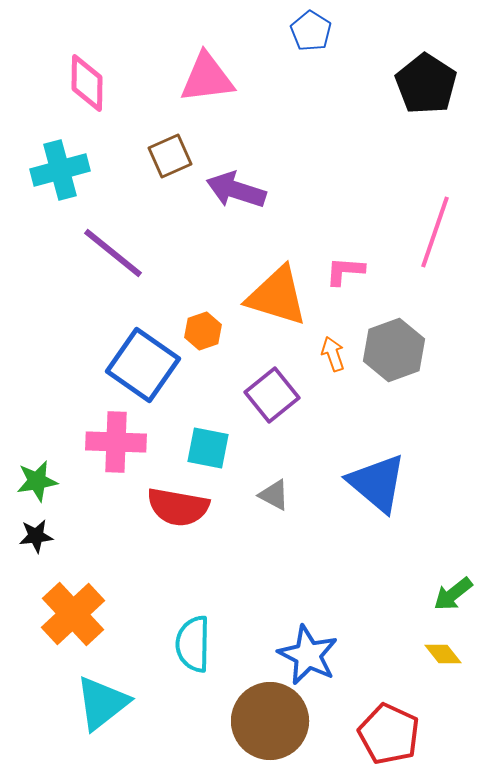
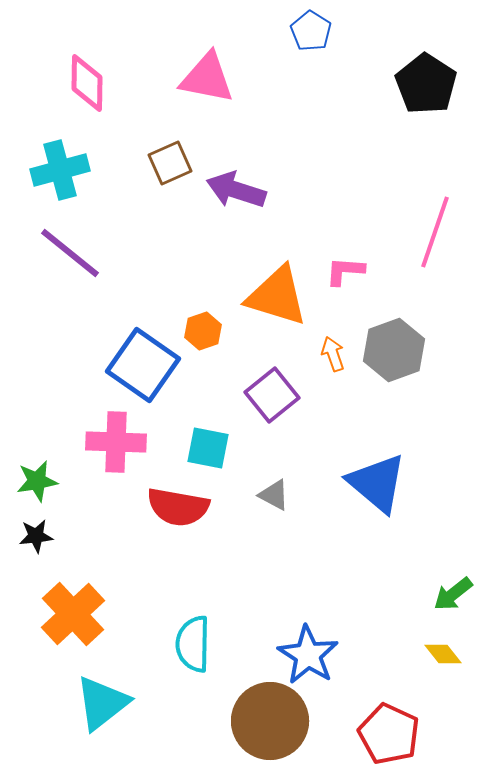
pink triangle: rotated 18 degrees clockwise
brown square: moved 7 px down
purple line: moved 43 px left
blue star: rotated 6 degrees clockwise
